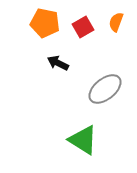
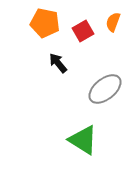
orange semicircle: moved 3 px left
red square: moved 4 px down
black arrow: rotated 25 degrees clockwise
